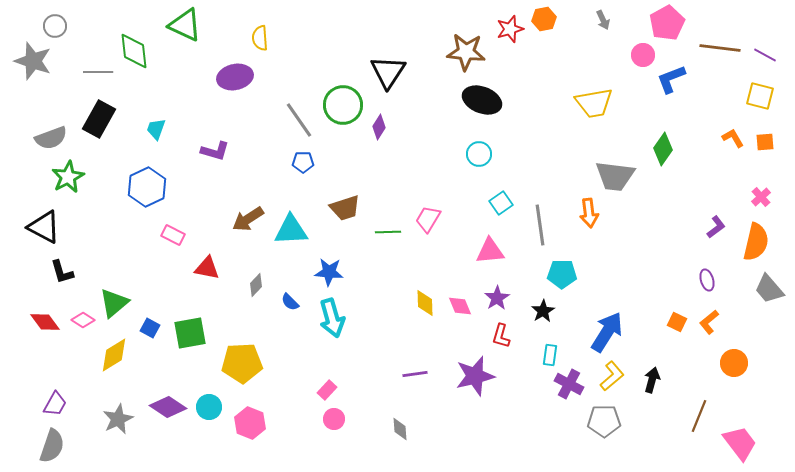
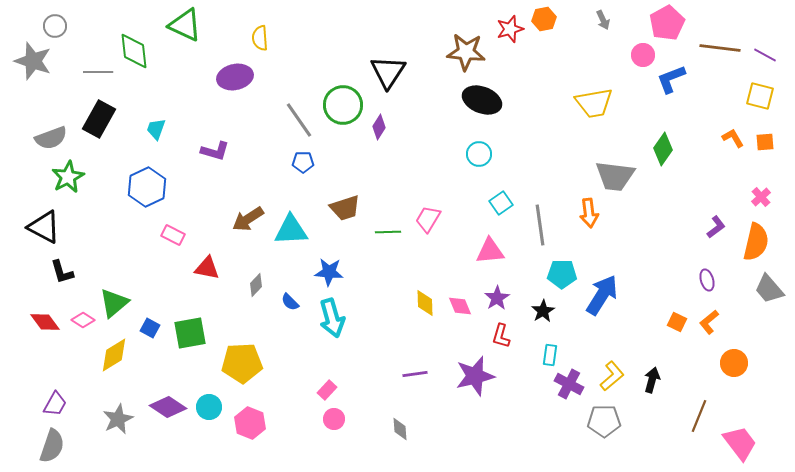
blue arrow at (607, 332): moved 5 px left, 37 px up
